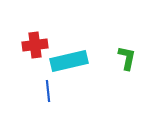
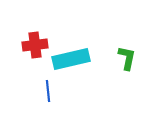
cyan rectangle: moved 2 px right, 2 px up
